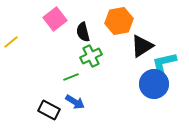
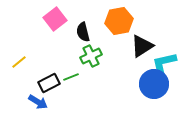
yellow line: moved 8 px right, 20 px down
blue arrow: moved 37 px left
black rectangle: moved 27 px up; rotated 55 degrees counterclockwise
